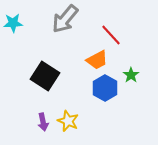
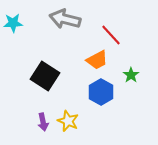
gray arrow: rotated 64 degrees clockwise
blue hexagon: moved 4 px left, 4 px down
